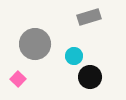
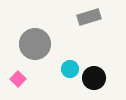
cyan circle: moved 4 px left, 13 px down
black circle: moved 4 px right, 1 px down
